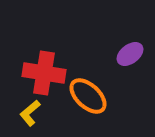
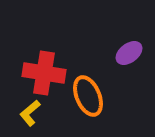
purple ellipse: moved 1 px left, 1 px up
orange ellipse: rotated 24 degrees clockwise
